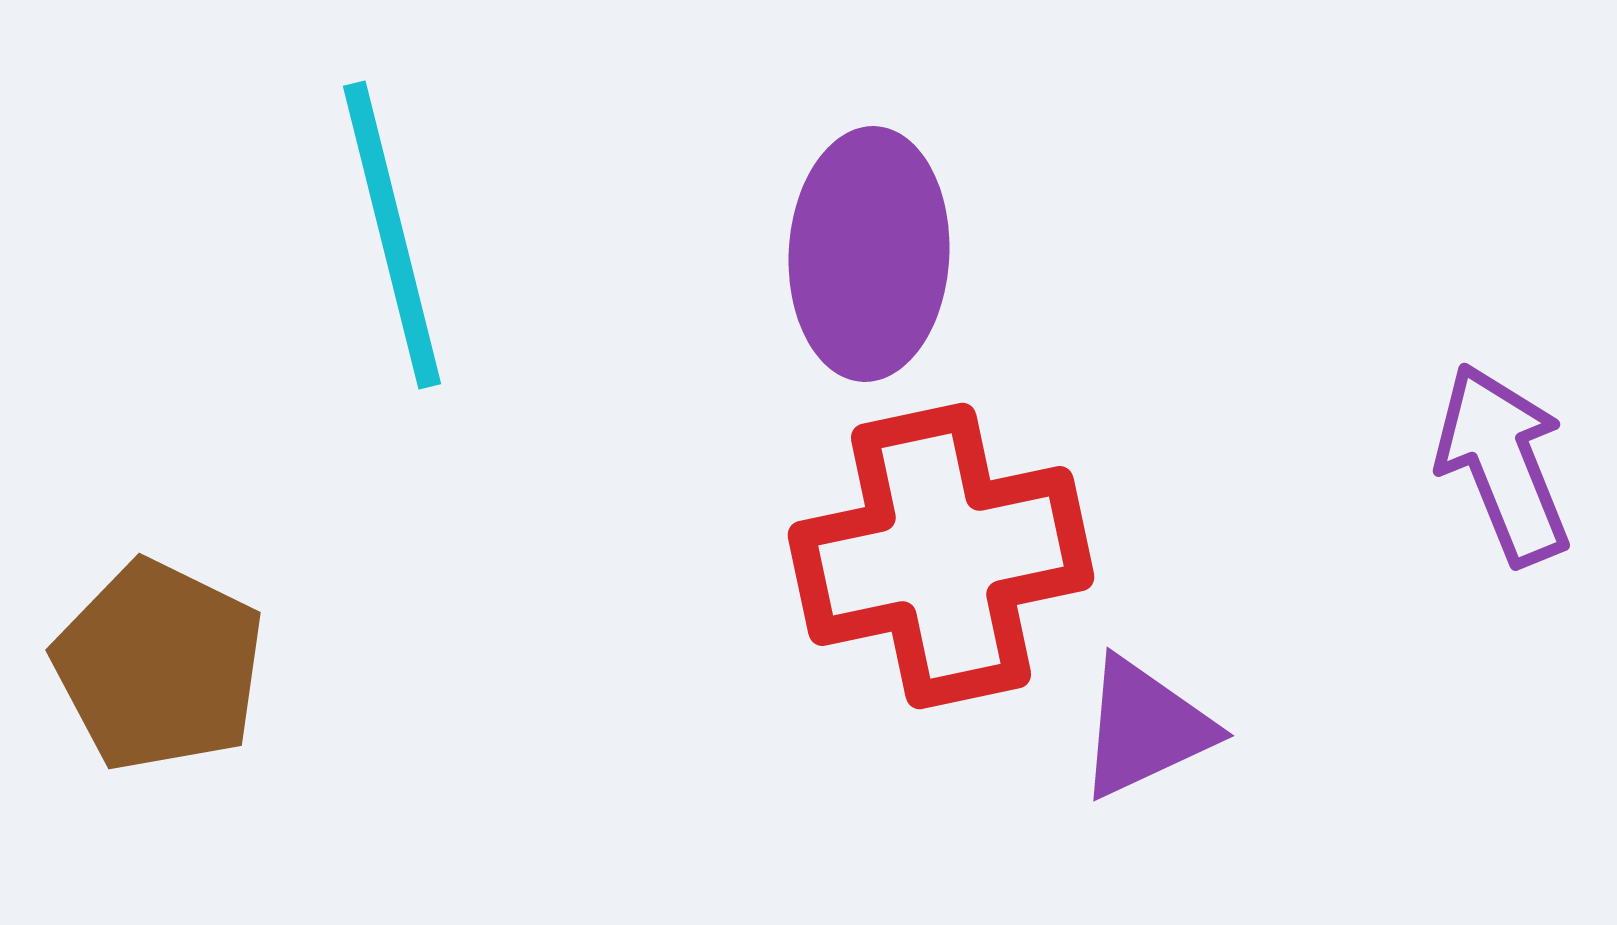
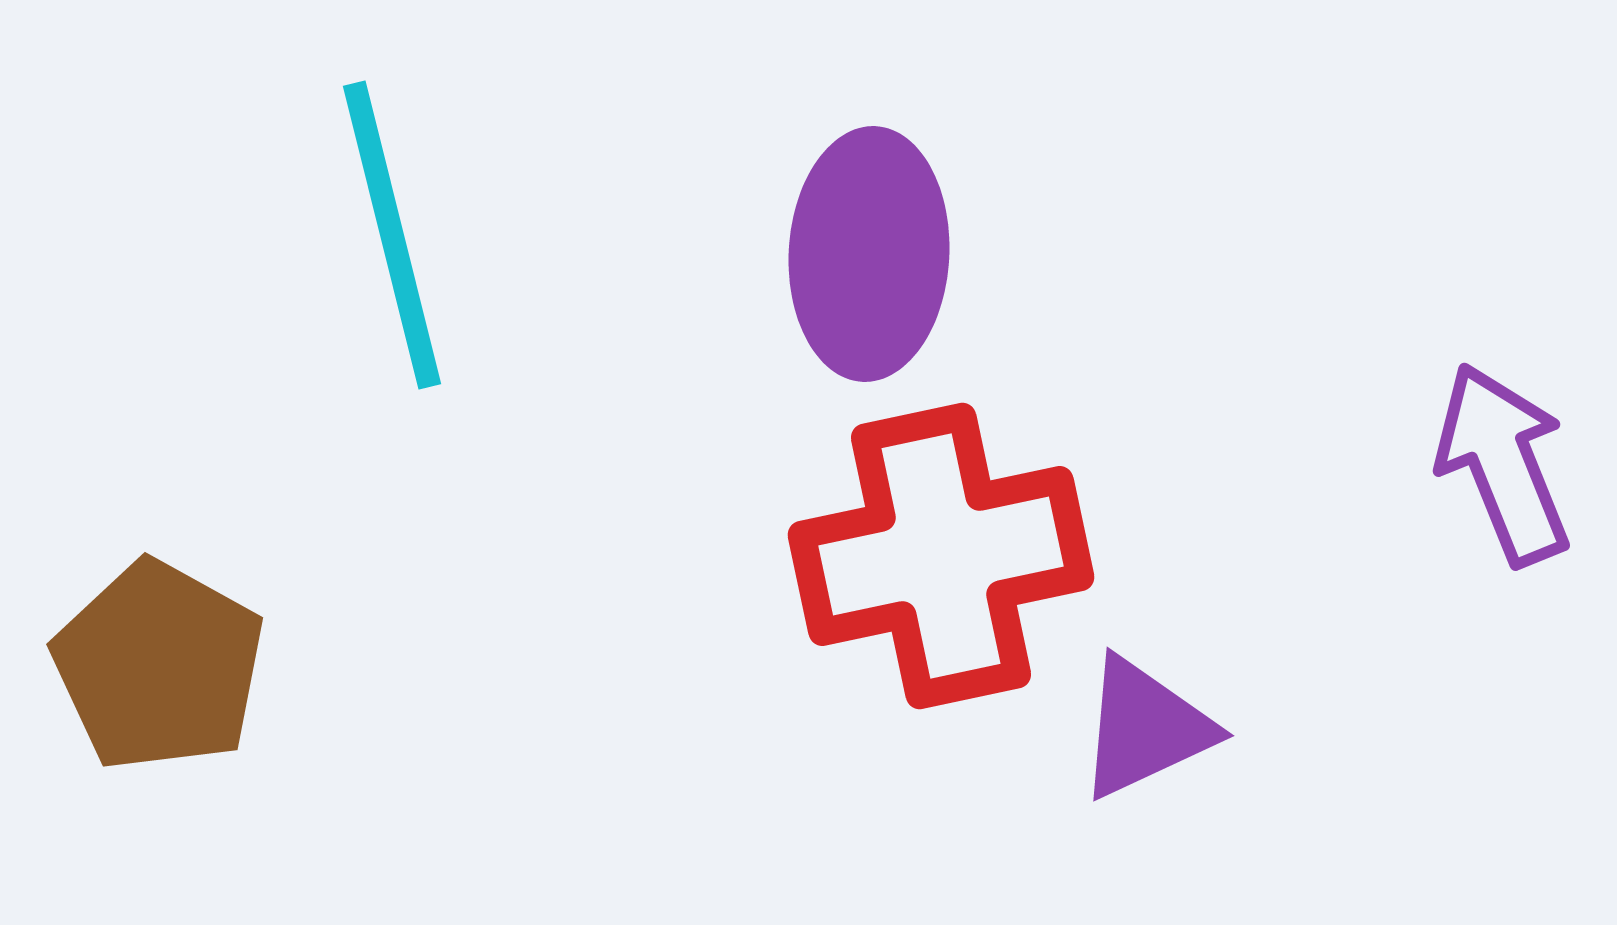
brown pentagon: rotated 3 degrees clockwise
